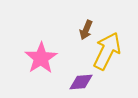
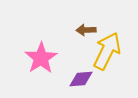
brown arrow: rotated 66 degrees clockwise
purple diamond: moved 3 px up
